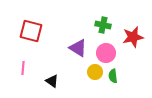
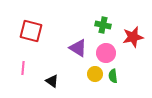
yellow circle: moved 2 px down
